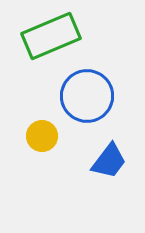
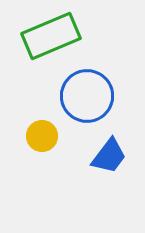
blue trapezoid: moved 5 px up
